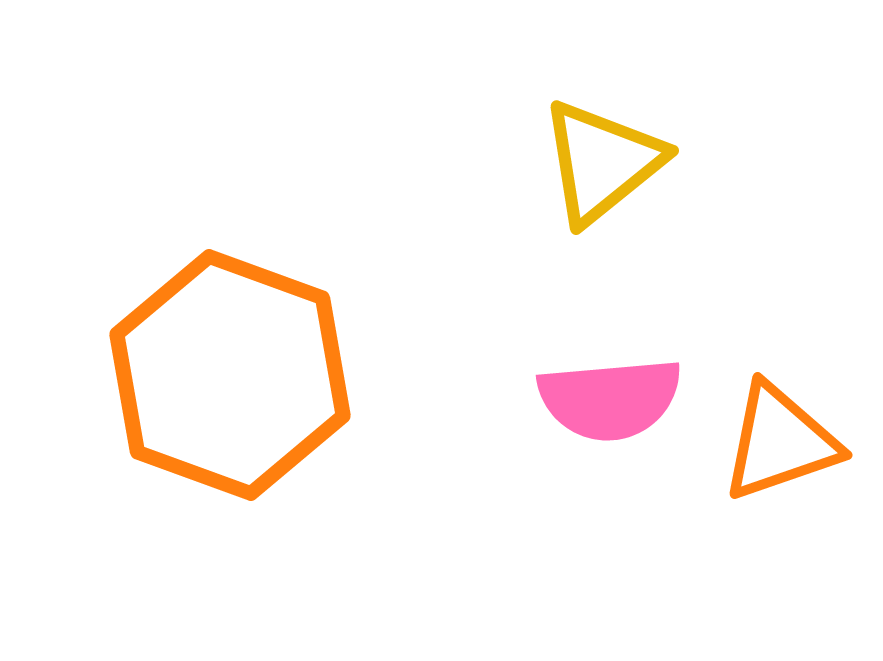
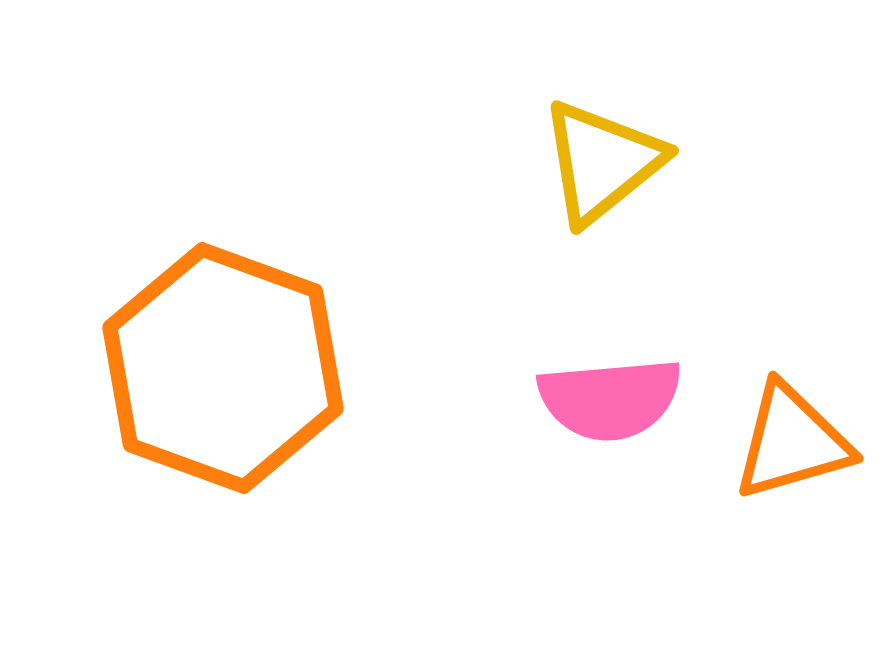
orange hexagon: moved 7 px left, 7 px up
orange triangle: moved 12 px right; rotated 3 degrees clockwise
